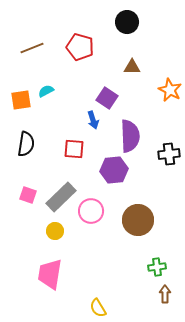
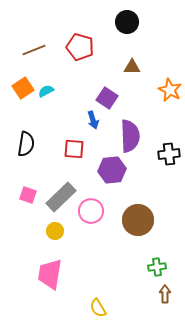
brown line: moved 2 px right, 2 px down
orange square: moved 2 px right, 12 px up; rotated 25 degrees counterclockwise
purple hexagon: moved 2 px left
